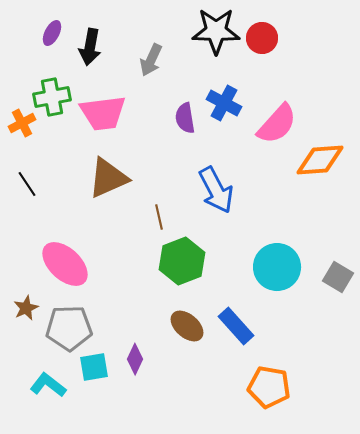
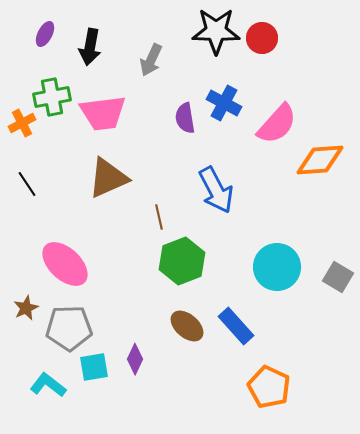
purple ellipse: moved 7 px left, 1 px down
orange pentagon: rotated 15 degrees clockwise
